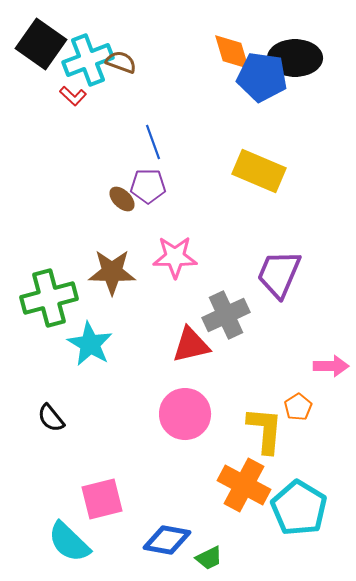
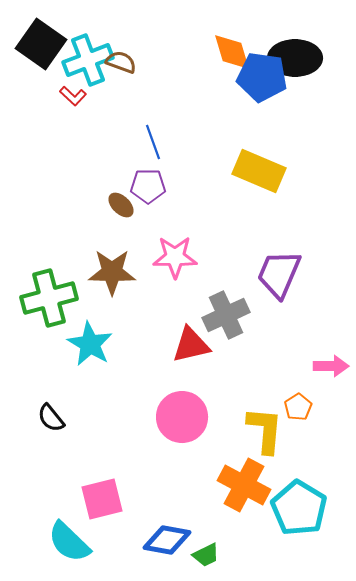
brown ellipse: moved 1 px left, 6 px down
pink circle: moved 3 px left, 3 px down
green trapezoid: moved 3 px left, 3 px up
